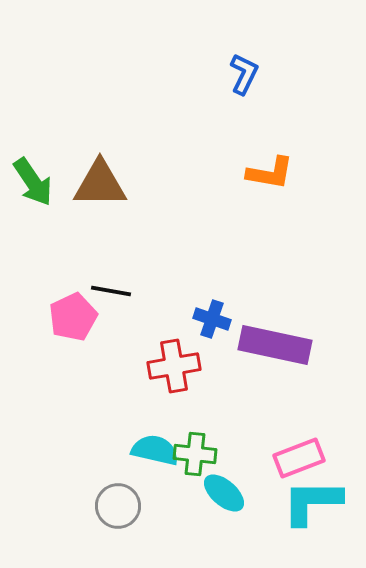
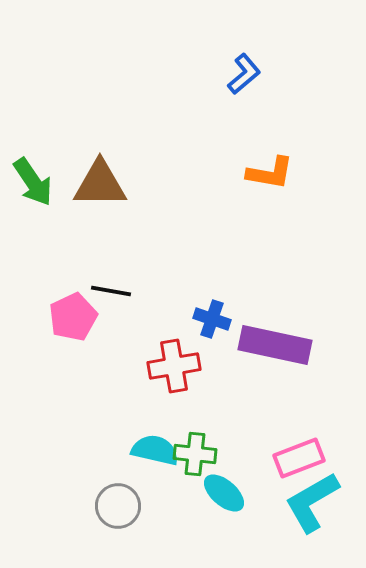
blue L-shape: rotated 24 degrees clockwise
cyan L-shape: rotated 30 degrees counterclockwise
